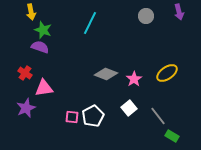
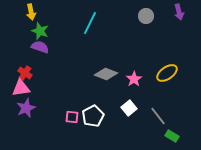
green star: moved 3 px left, 1 px down
pink triangle: moved 23 px left
